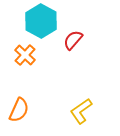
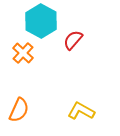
orange cross: moved 2 px left, 2 px up
yellow L-shape: rotated 64 degrees clockwise
